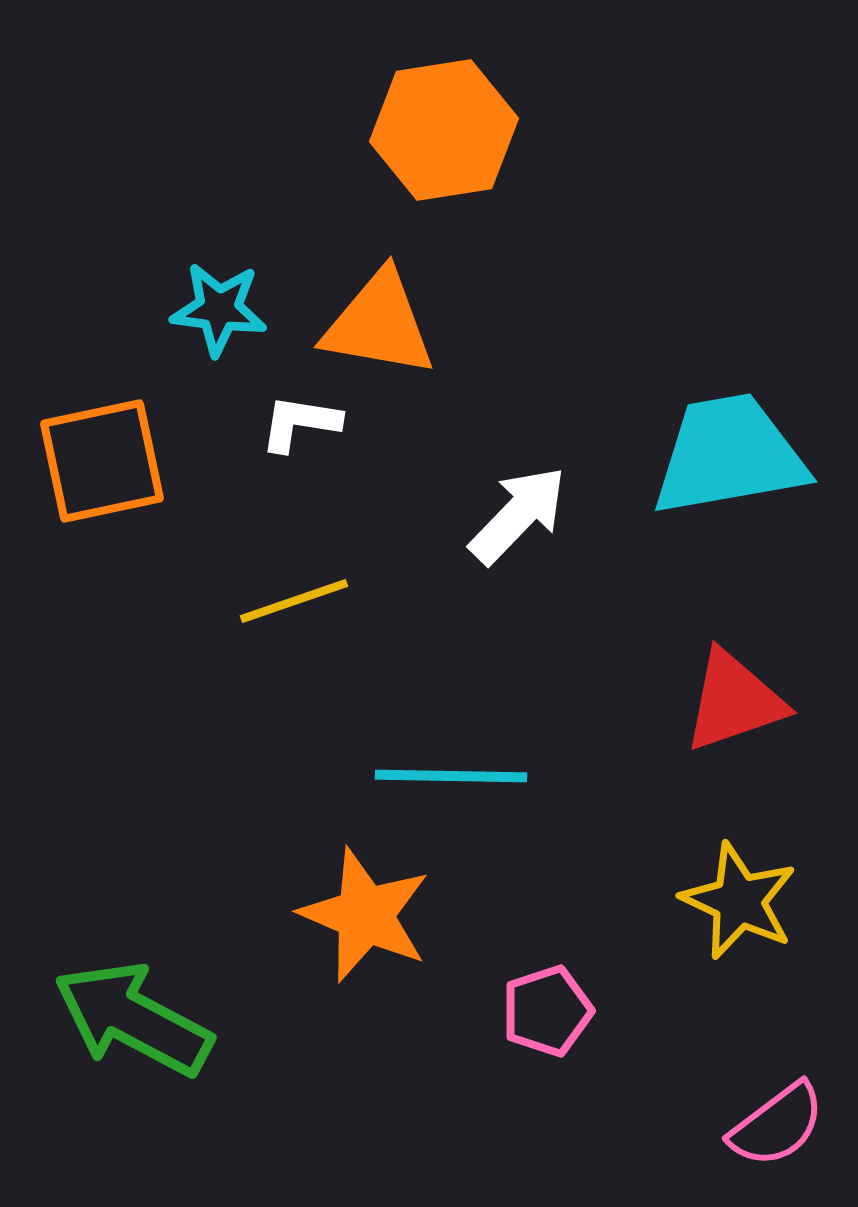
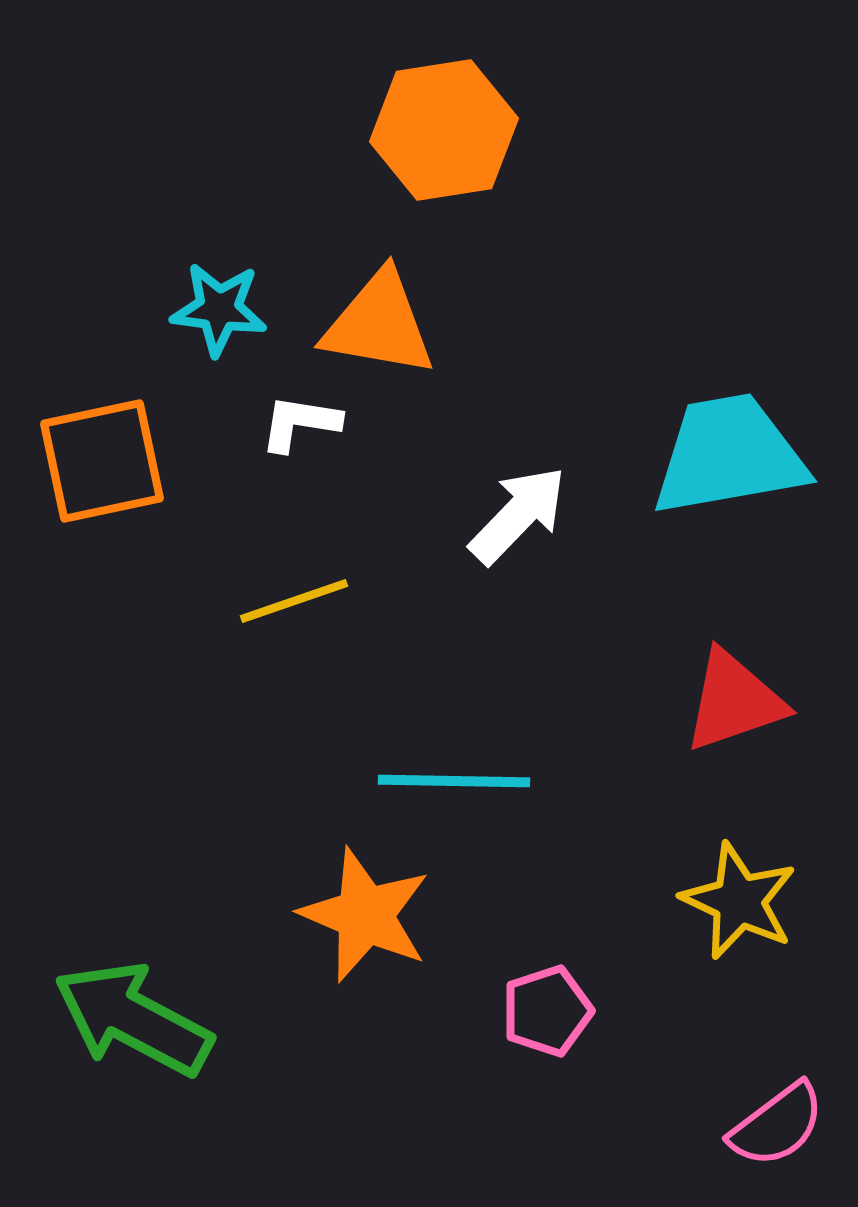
cyan line: moved 3 px right, 5 px down
